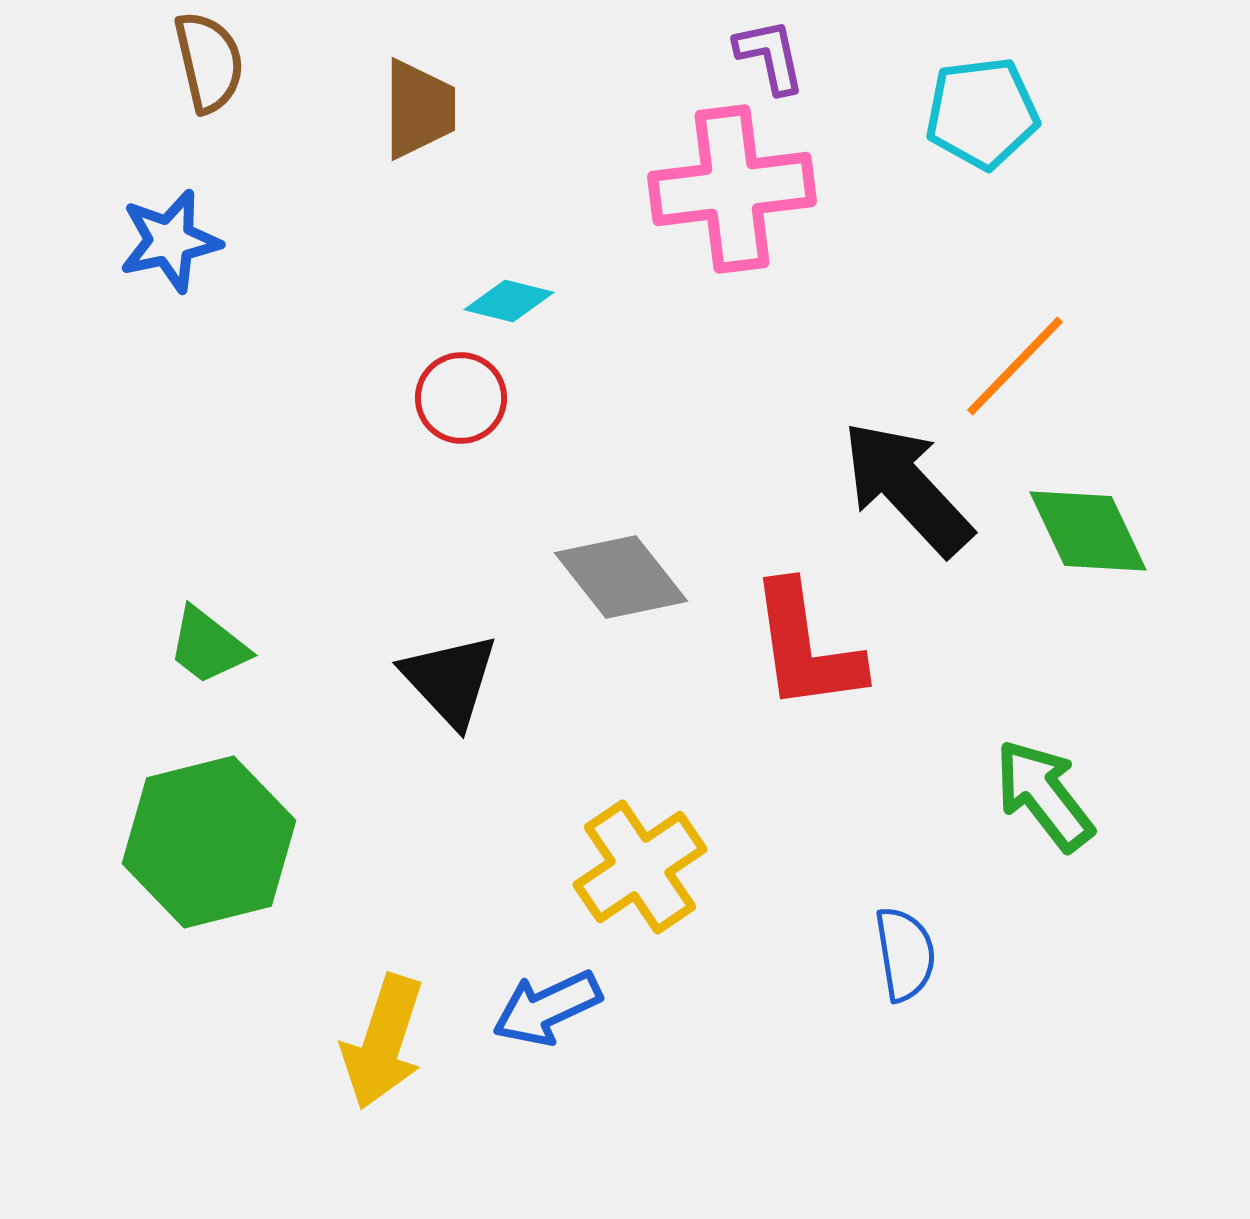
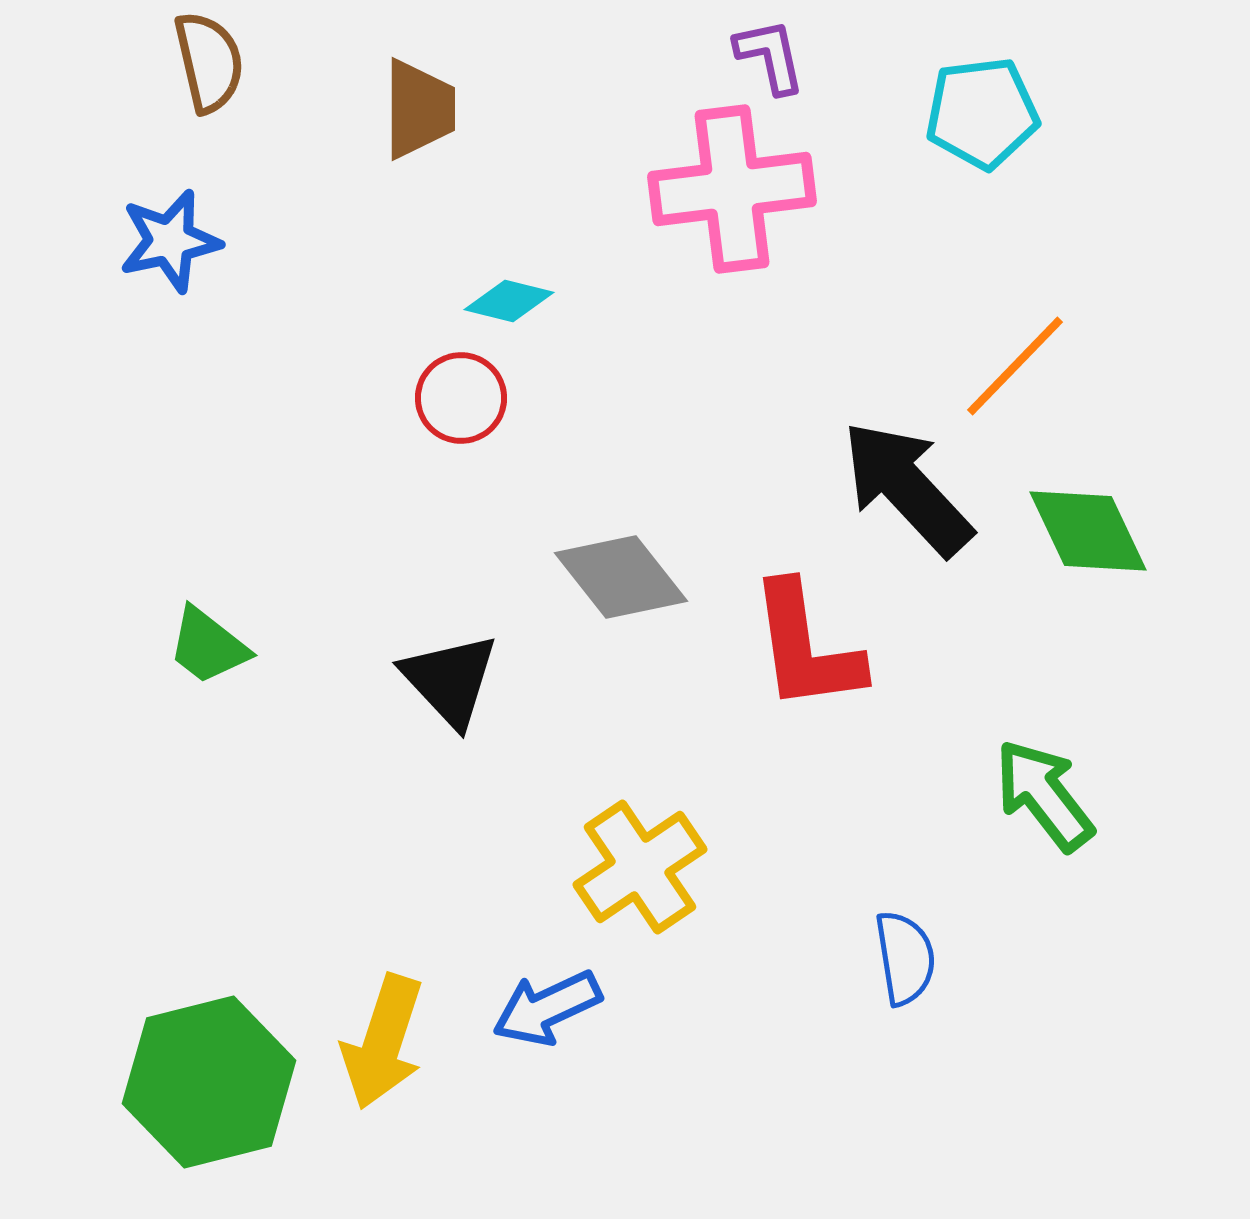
green hexagon: moved 240 px down
blue semicircle: moved 4 px down
